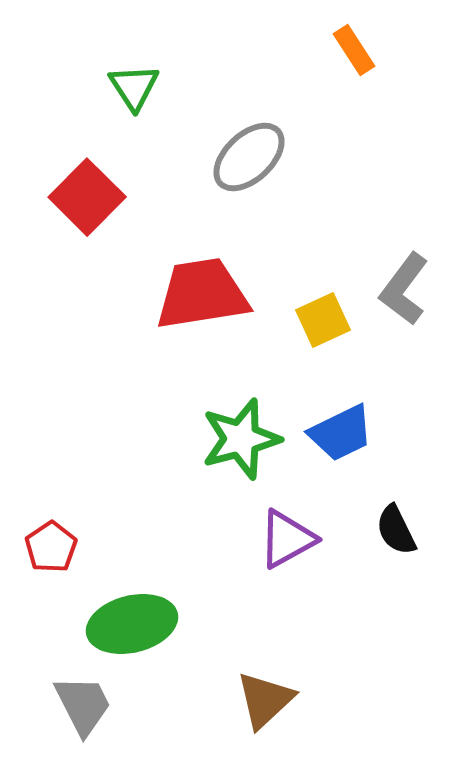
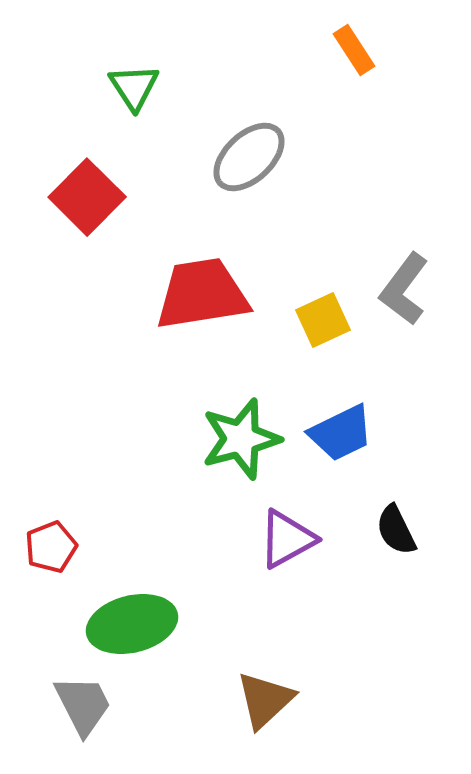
red pentagon: rotated 12 degrees clockwise
